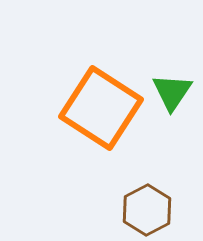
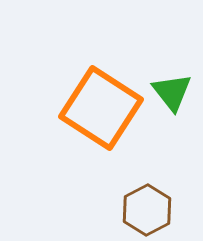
green triangle: rotated 12 degrees counterclockwise
